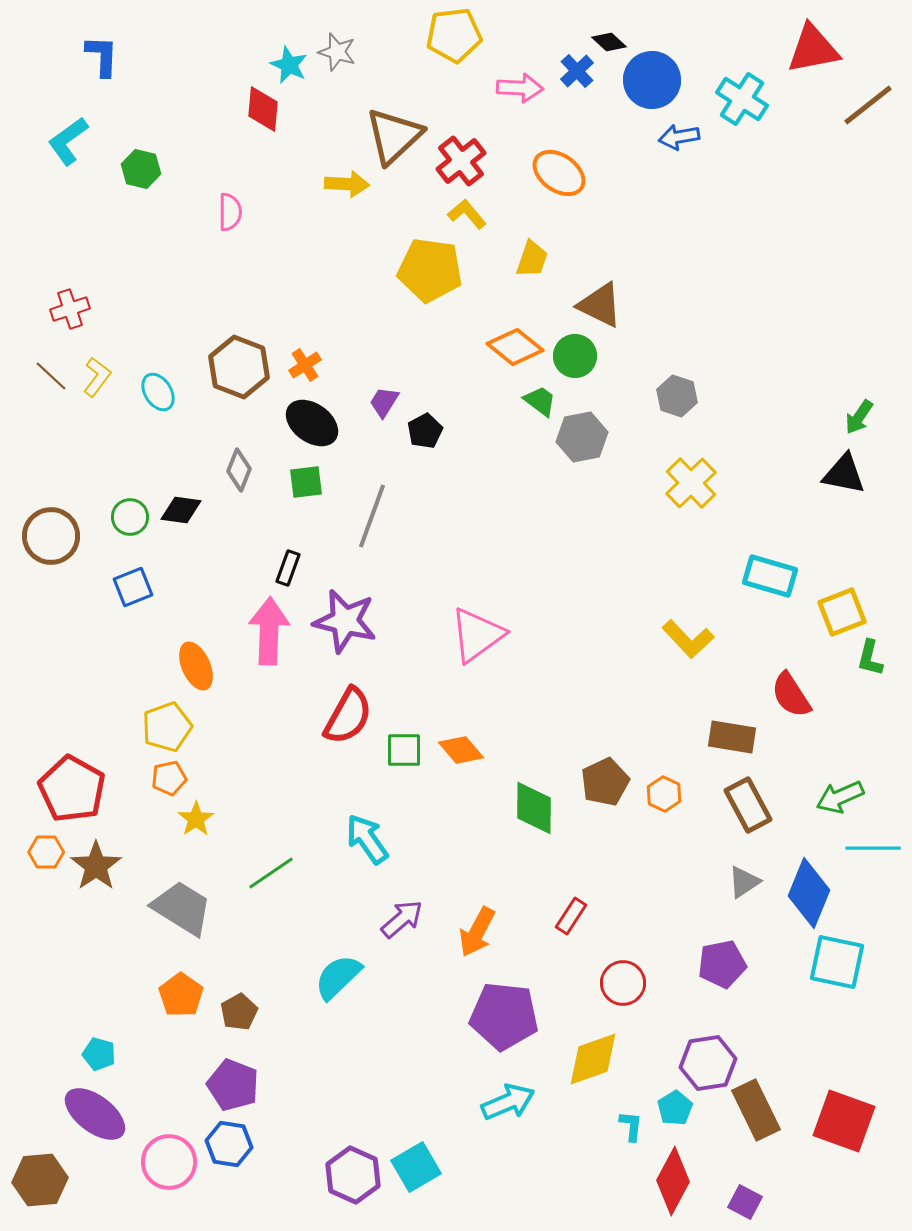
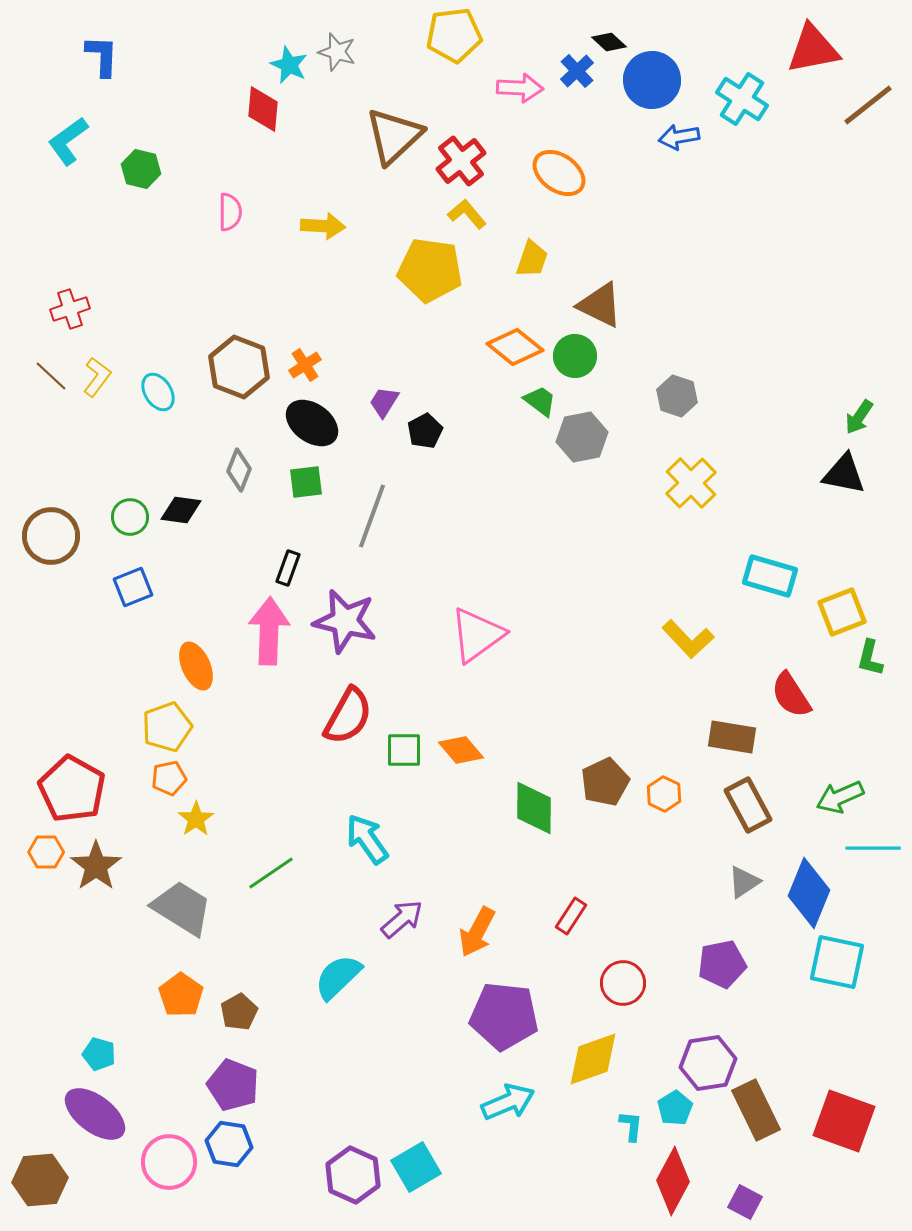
yellow arrow at (347, 184): moved 24 px left, 42 px down
